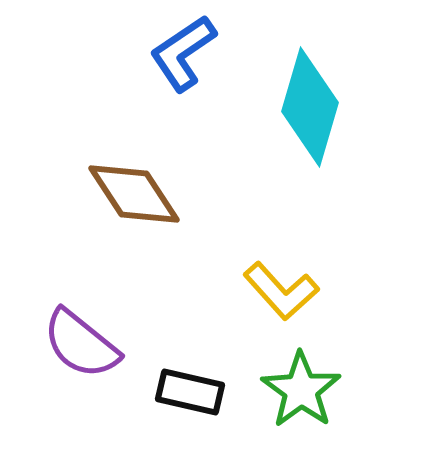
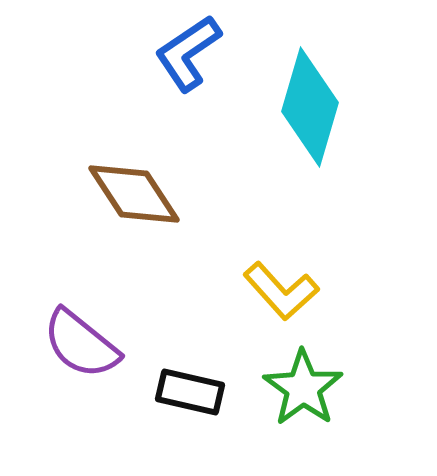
blue L-shape: moved 5 px right
green star: moved 2 px right, 2 px up
